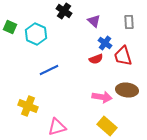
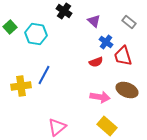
gray rectangle: rotated 48 degrees counterclockwise
green square: rotated 24 degrees clockwise
cyan hexagon: rotated 15 degrees counterclockwise
blue cross: moved 1 px right, 1 px up
red semicircle: moved 3 px down
blue line: moved 5 px left, 5 px down; rotated 36 degrees counterclockwise
brown ellipse: rotated 15 degrees clockwise
pink arrow: moved 2 px left
yellow cross: moved 7 px left, 20 px up; rotated 30 degrees counterclockwise
pink triangle: rotated 24 degrees counterclockwise
